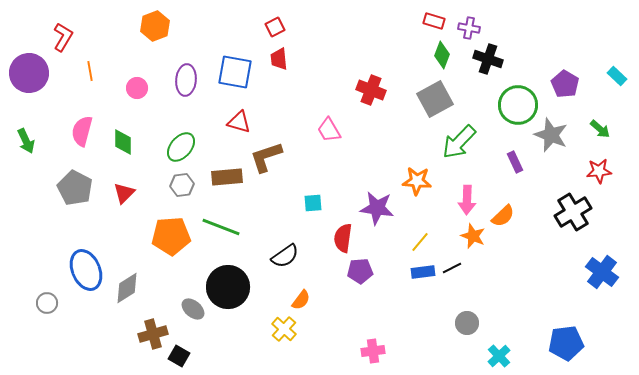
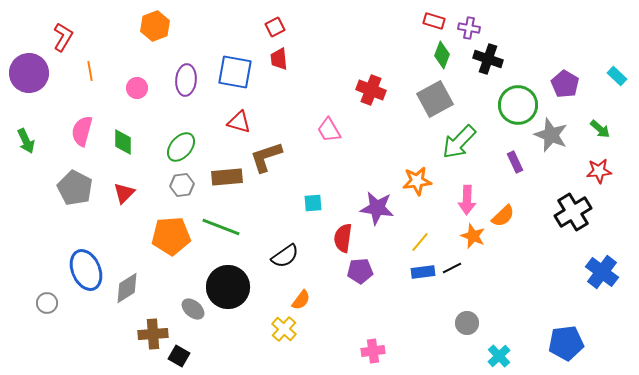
orange star at (417, 181): rotated 12 degrees counterclockwise
brown cross at (153, 334): rotated 12 degrees clockwise
